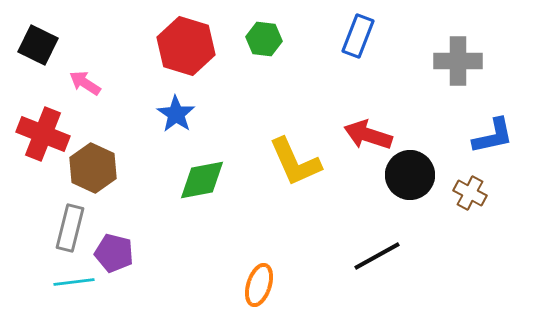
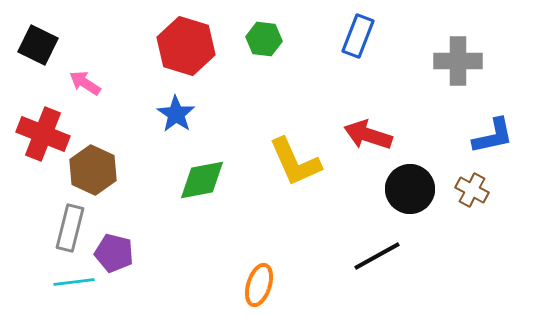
brown hexagon: moved 2 px down
black circle: moved 14 px down
brown cross: moved 2 px right, 3 px up
